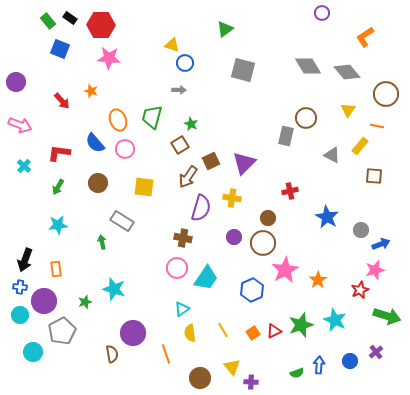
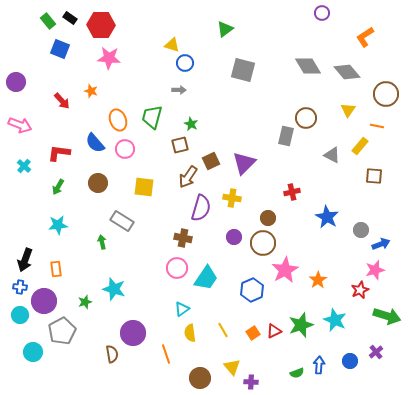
brown square at (180, 145): rotated 18 degrees clockwise
red cross at (290, 191): moved 2 px right, 1 px down
